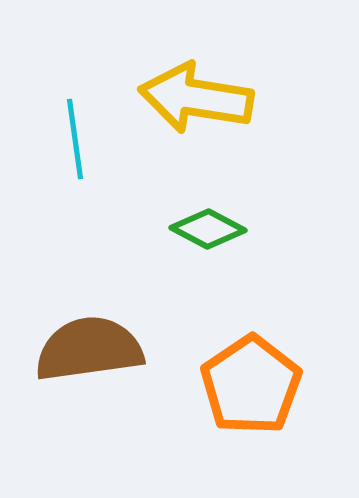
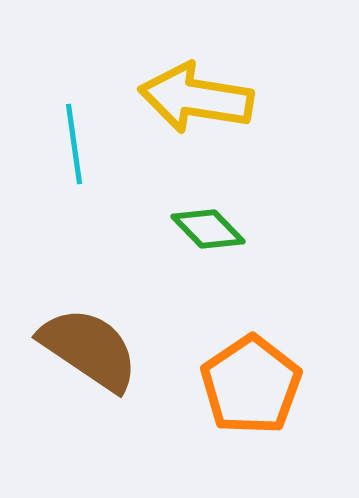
cyan line: moved 1 px left, 5 px down
green diamond: rotated 18 degrees clockwise
brown semicircle: rotated 42 degrees clockwise
